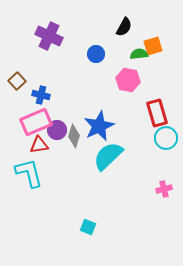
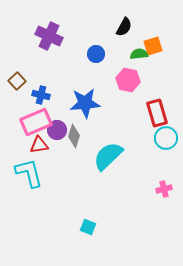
blue star: moved 14 px left, 23 px up; rotated 20 degrees clockwise
